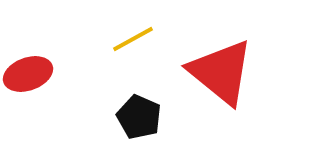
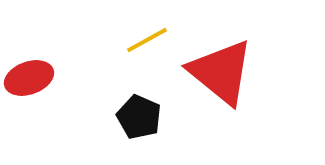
yellow line: moved 14 px right, 1 px down
red ellipse: moved 1 px right, 4 px down
